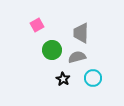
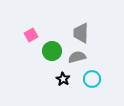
pink square: moved 6 px left, 10 px down
green circle: moved 1 px down
cyan circle: moved 1 px left, 1 px down
